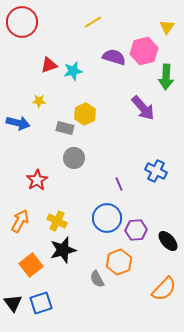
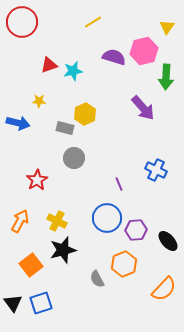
blue cross: moved 1 px up
orange hexagon: moved 5 px right, 2 px down
